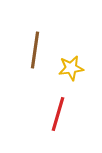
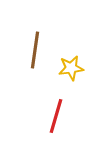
red line: moved 2 px left, 2 px down
